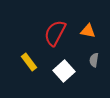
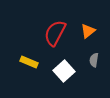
orange triangle: rotated 49 degrees counterclockwise
yellow rectangle: rotated 30 degrees counterclockwise
